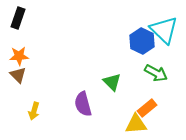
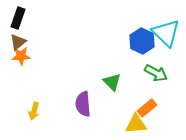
cyan triangle: moved 2 px right, 3 px down
orange star: moved 2 px right
brown triangle: moved 33 px up; rotated 36 degrees clockwise
purple semicircle: rotated 10 degrees clockwise
